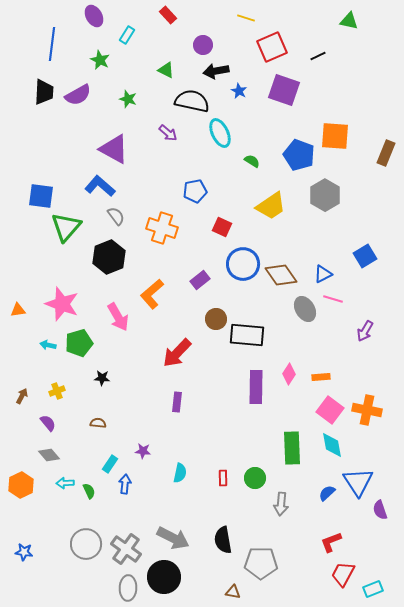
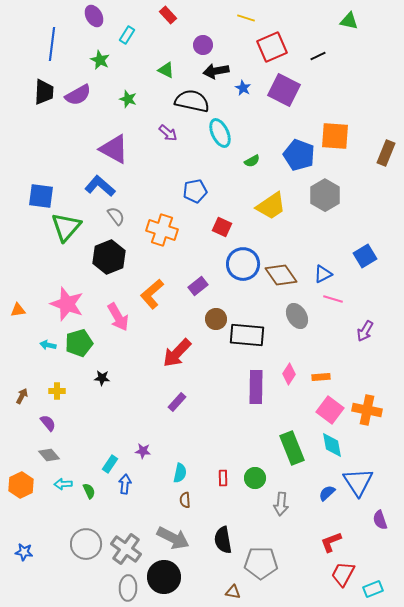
purple square at (284, 90): rotated 8 degrees clockwise
blue star at (239, 91): moved 4 px right, 3 px up
green semicircle at (252, 161): rotated 119 degrees clockwise
orange cross at (162, 228): moved 2 px down
purple rectangle at (200, 280): moved 2 px left, 6 px down
pink star at (62, 304): moved 5 px right
gray ellipse at (305, 309): moved 8 px left, 7 px down
yellow cross at (57, 391): rotated 21 degrees clockwise
purple rectangle at (177, 402): rotated 36 degrees clockwise
brown semicircle at (98, 423): moved 87 px right, 77 px down; rotated 98 degrees counterclockwise
green rectangle at (292, 448): rotated 20 degrees counterclockwise
cyan arrow at (65, 483): moved 2 px left, 1 px down
purple semicircle at (380, 510): moved 10 px down
